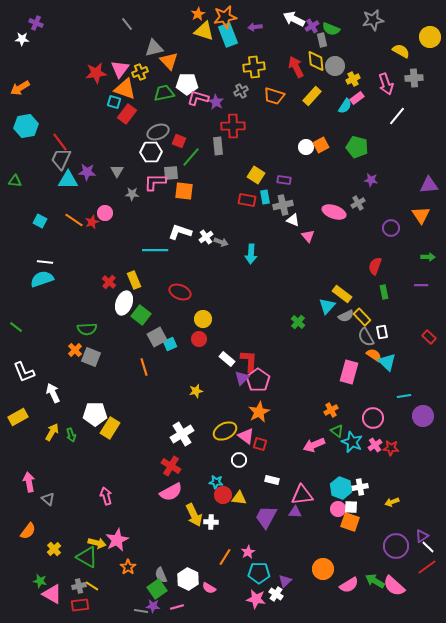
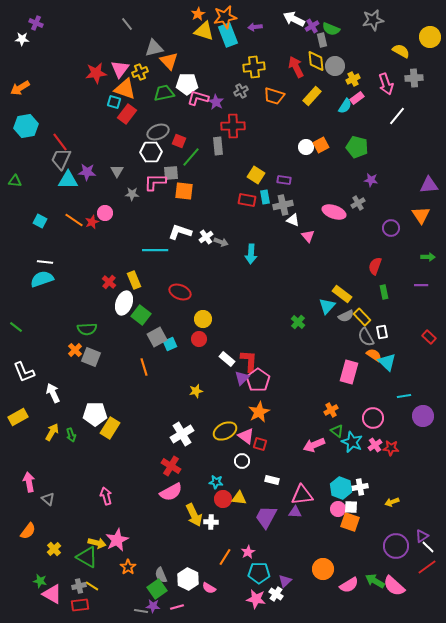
white circle at (239, 460): moved 3 px right, 1 px down
red circle at (223, 495): moved 4 px down
